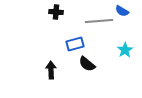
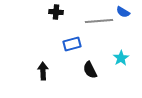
blue semicircle: moved 1 px right, 1 px down
blue rectangle: moved 3 px left
cyan star: moved 4 px left, 8 px down
black semicircle: moved 3 px right, 6 px down; rotated 24 degrees clockwise
black arrow: moved 8 px left, 1 px down
